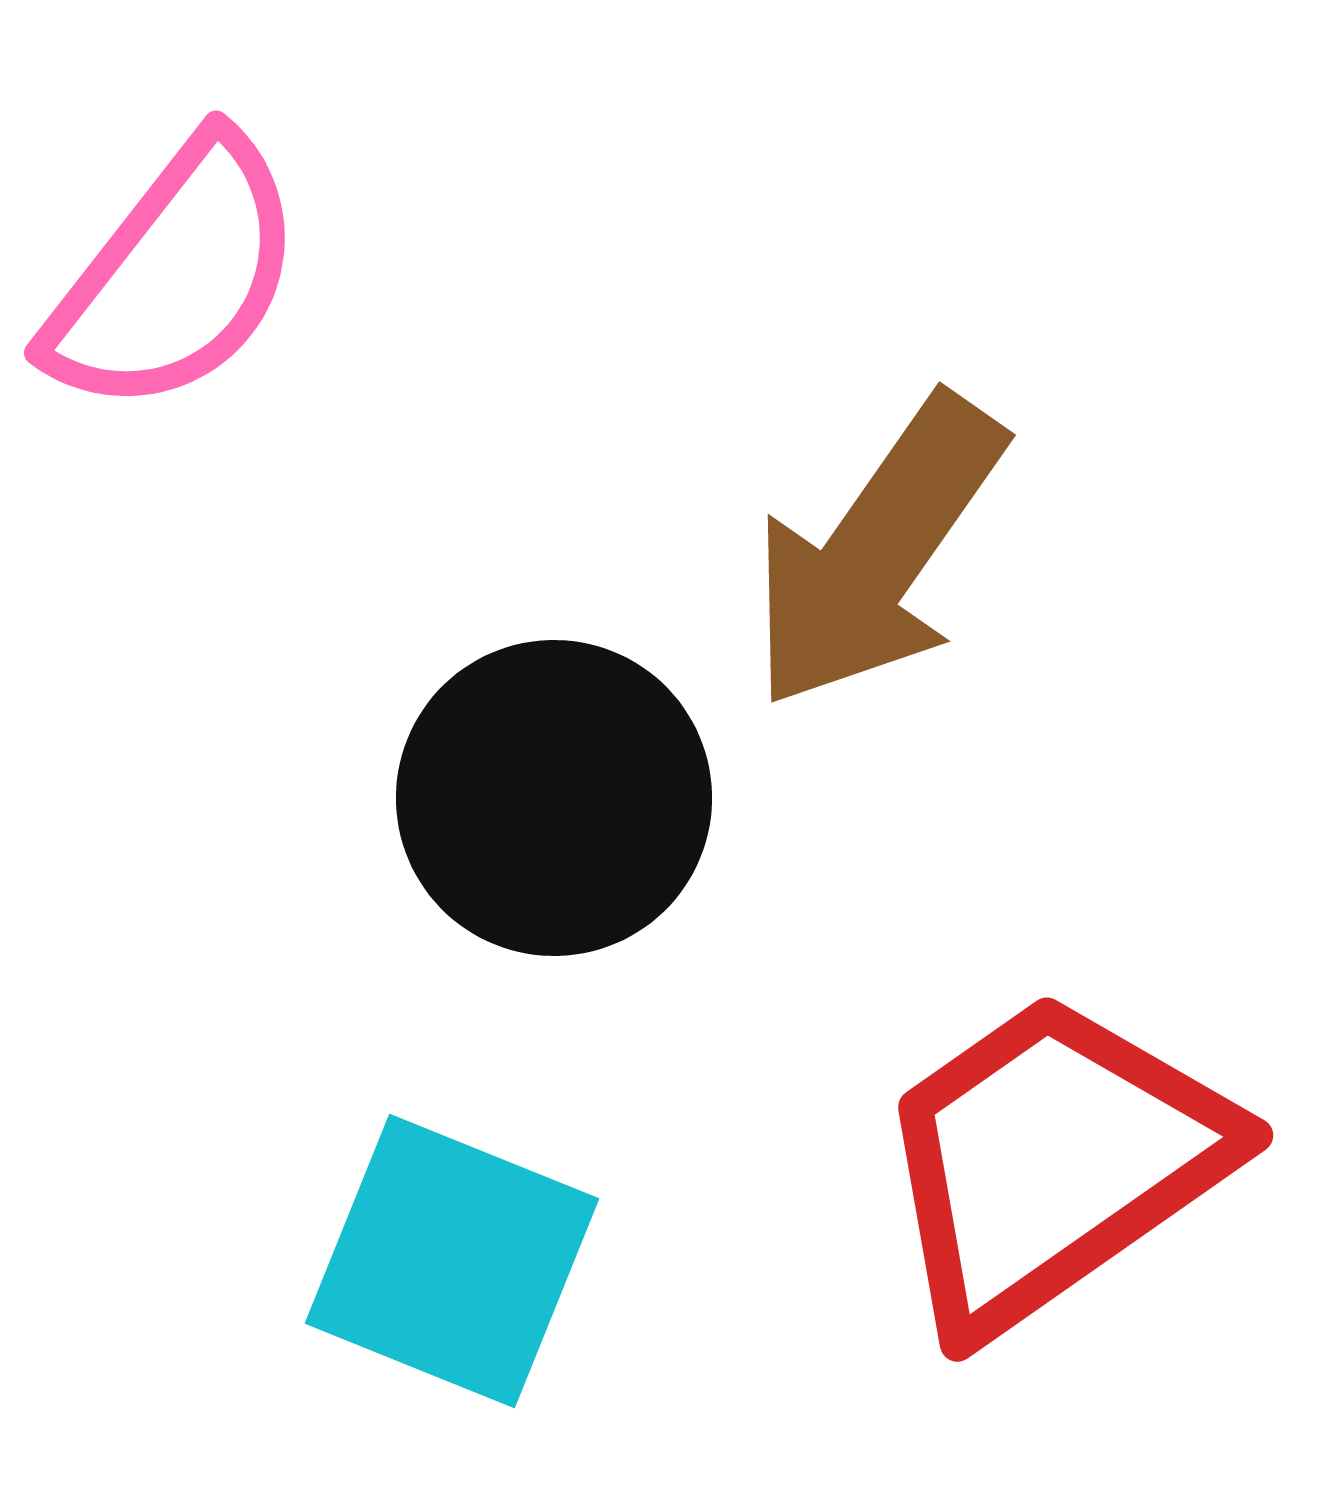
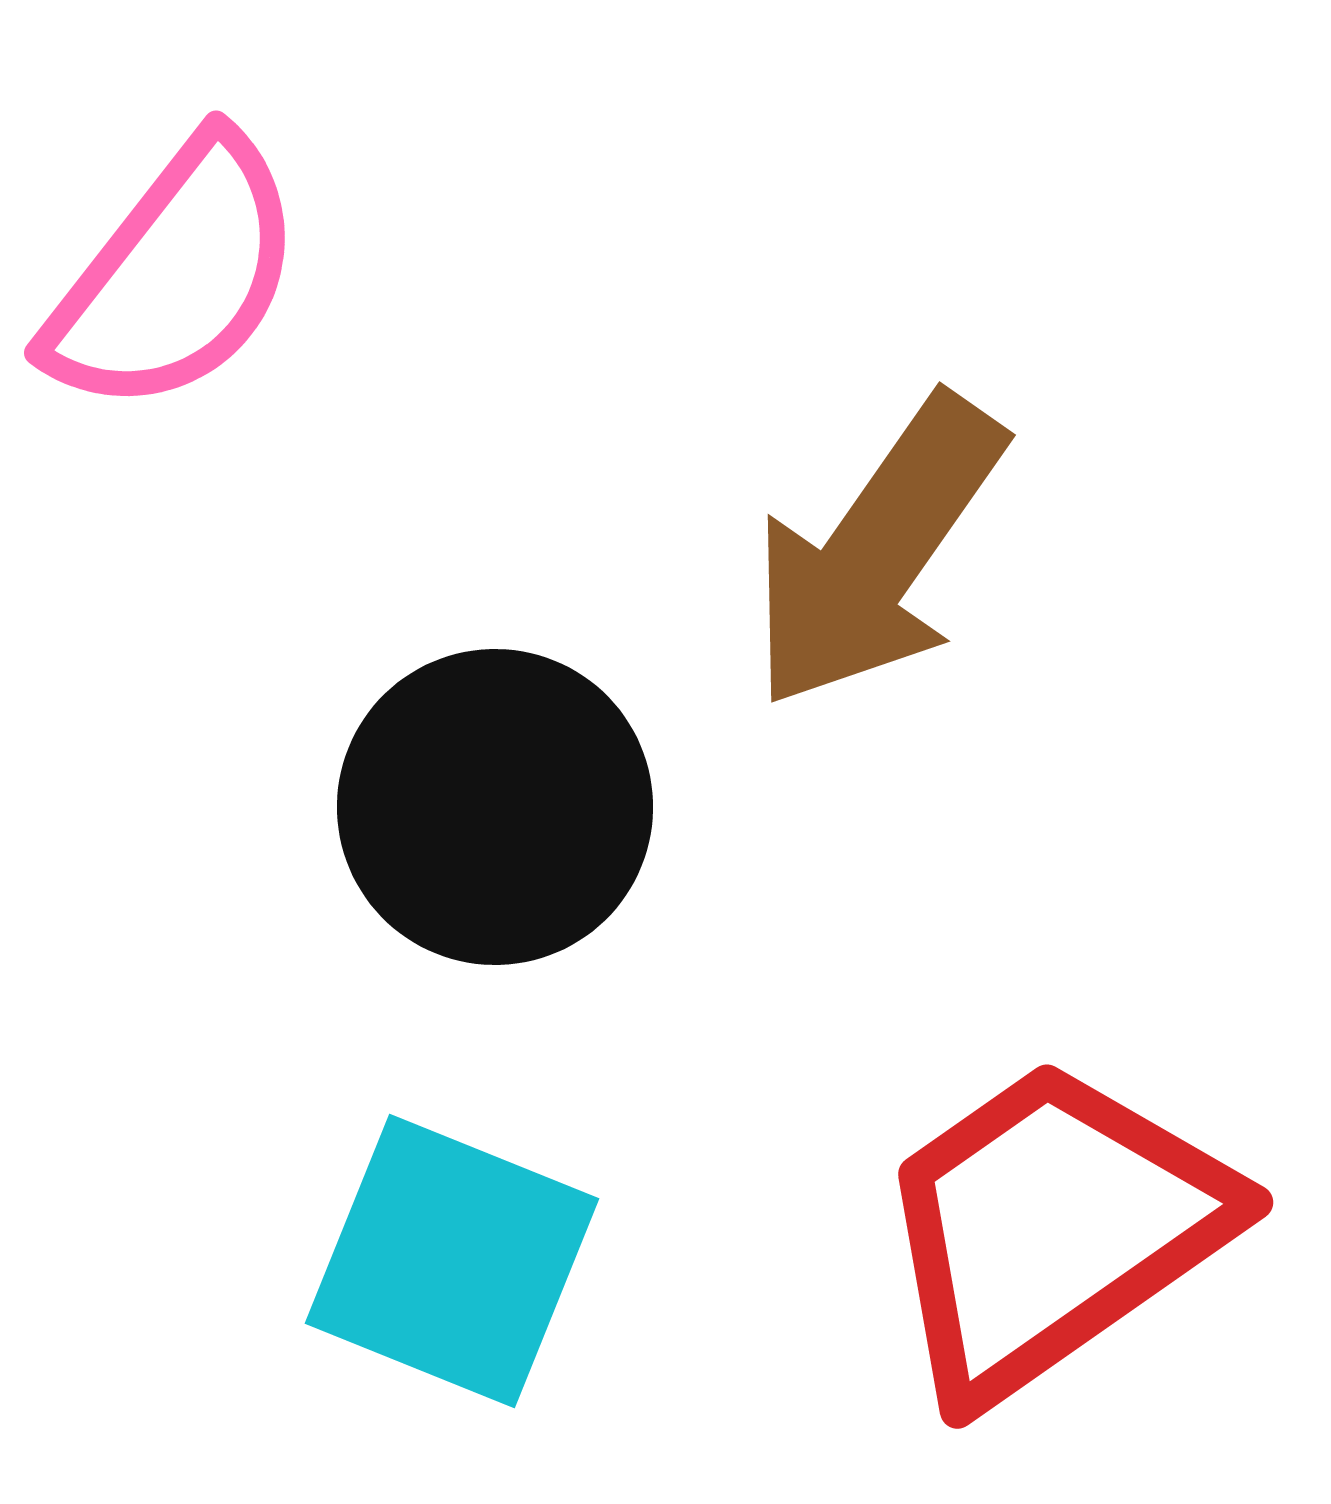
black circle: moved 59 px left, 9 px down
red trapezoid: moved 67 px down
